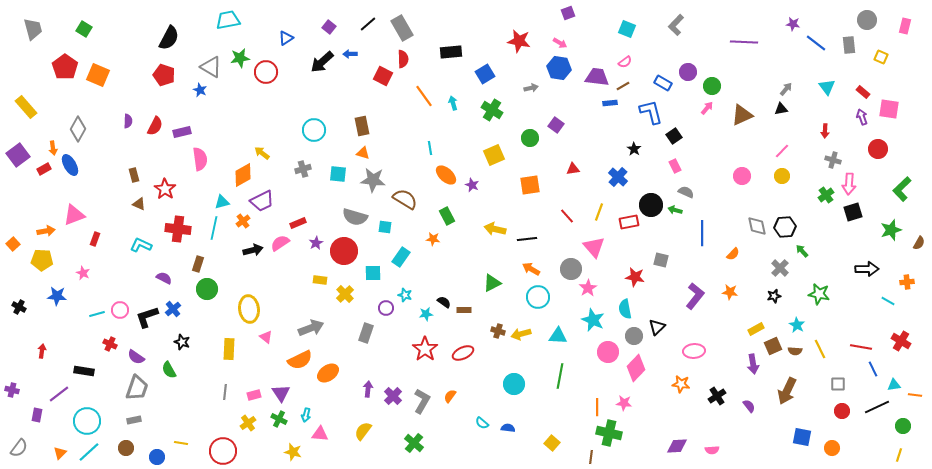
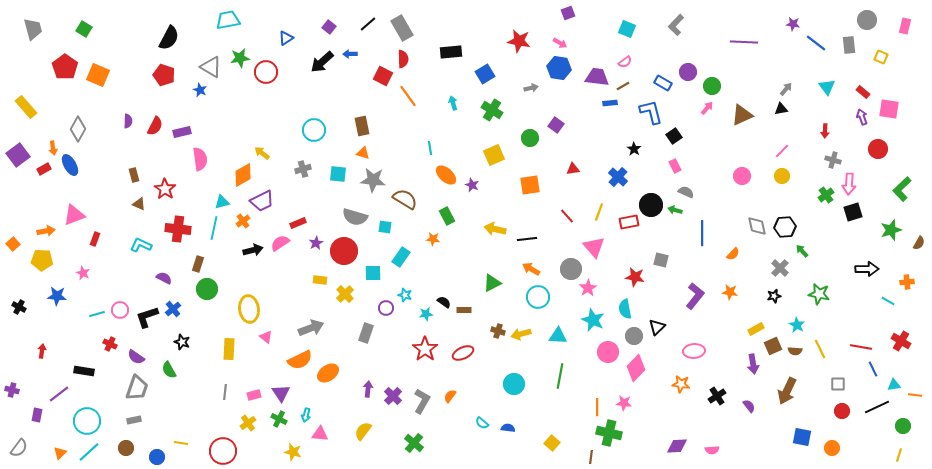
orange line at (424, 96): moved 16 px left
